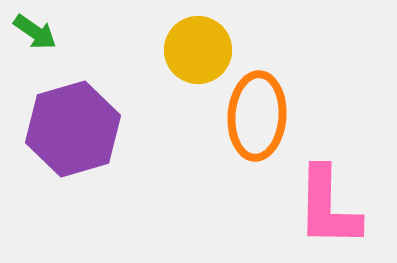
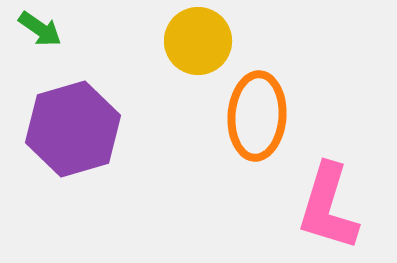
green arrow: moved 5 px right, 3 px up
yellow circle: moved 9 px up
pink L-shape: rotated 16 degrees clockwise
